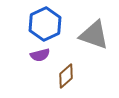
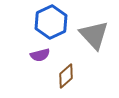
blue hexagon: moved 6 px right, 2 px up
gray triangle: rotated 28 degrees clockwise
